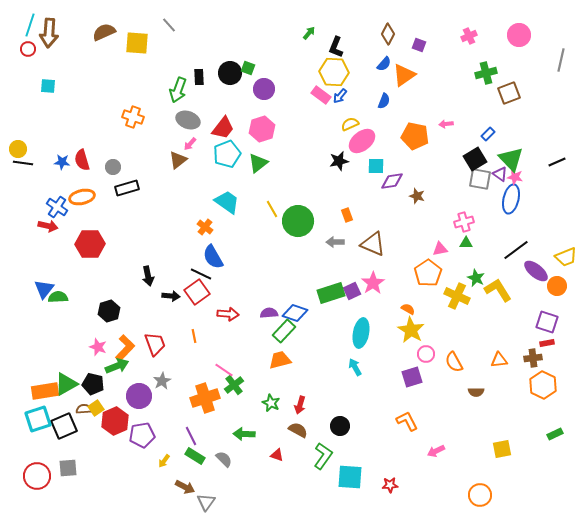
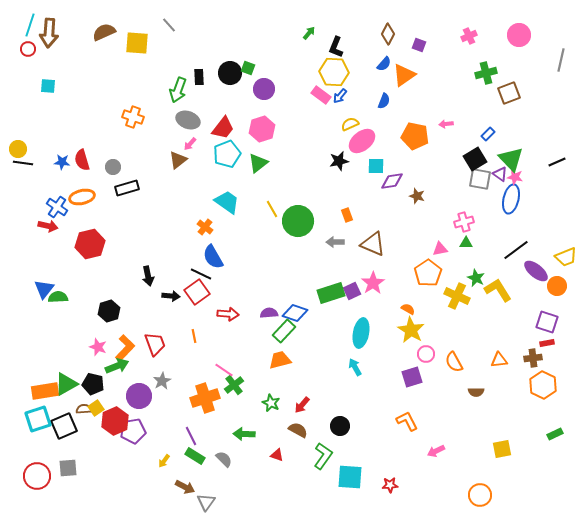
red hexagon at (90, 244): rotated 12 degrees counterclockwise
red arrow at (300, 405): moved 2 px right; rotated 24 degrees clockwise
purple pentagon at (142, 435): moved 9 px left, 4 px up
